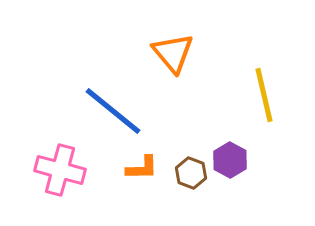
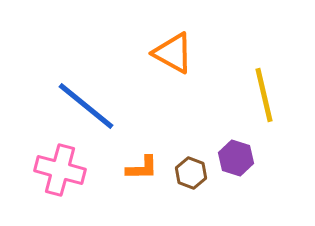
orange triangle: rotated 21 degrees counterclockwise
blue line: moved 27 px left, 5 px up
purple hexagon: moved 6 px right, 2 px up; rotated 12 degrees counterclockwise
